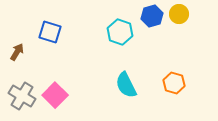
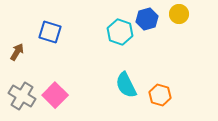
blue hexagon: moved 5 px left, 3 px down
orange hexagon: moved 14 px left, 12 px down
